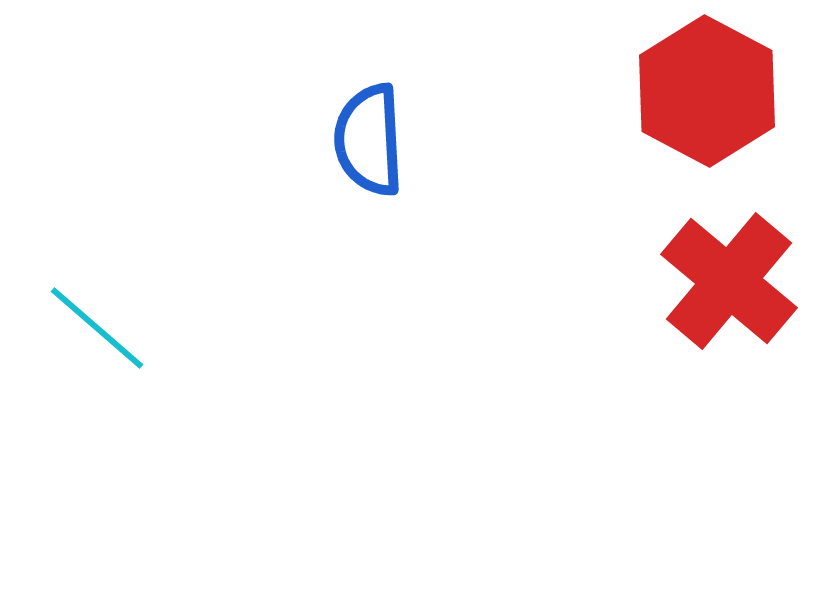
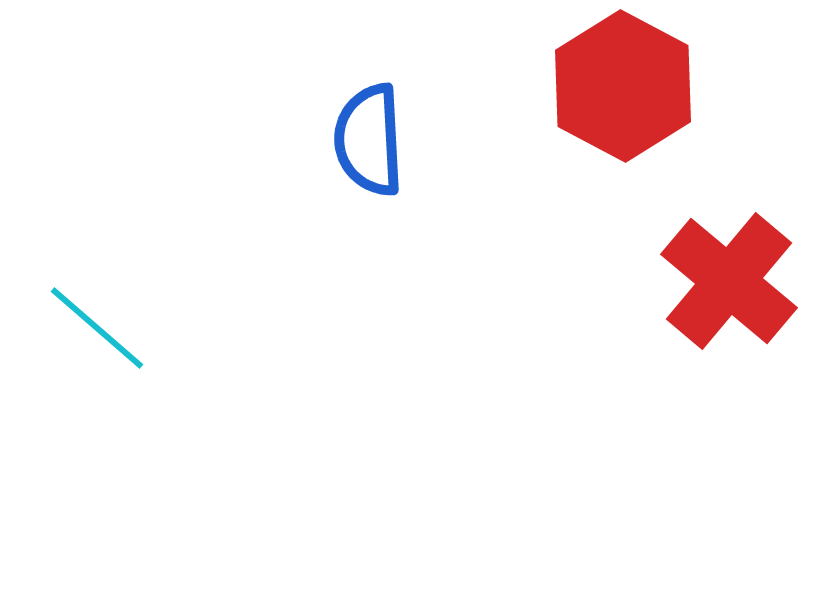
red hexagon: moved 84 px left, 5 px up
